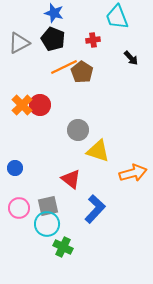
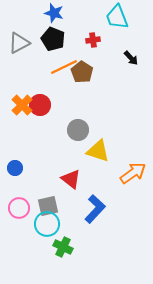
orange arrow: rotated 20 degrees counterclockwise
